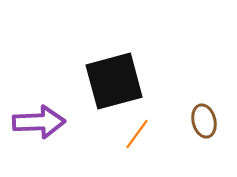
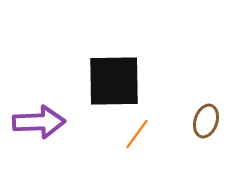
black square: rotated 14 degrees clockwise
brown ellipse: moved 2 px right; rotated 32 degrees clockwise
